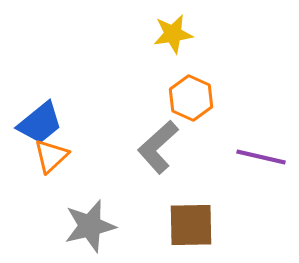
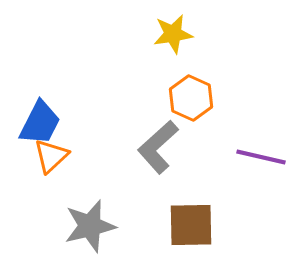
blue trapezoid: rotated 24 degrees counterclockwise
